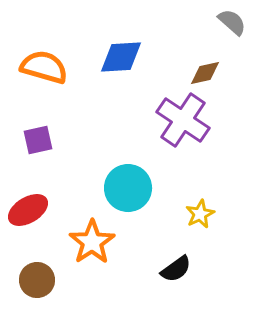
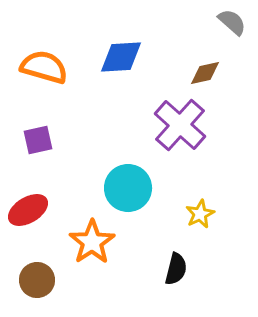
purple cross: moved 3 px left, 5 px down; rotated 8 degrees clockwise
black semicircle: rotated 40 degrees counterclockwise
